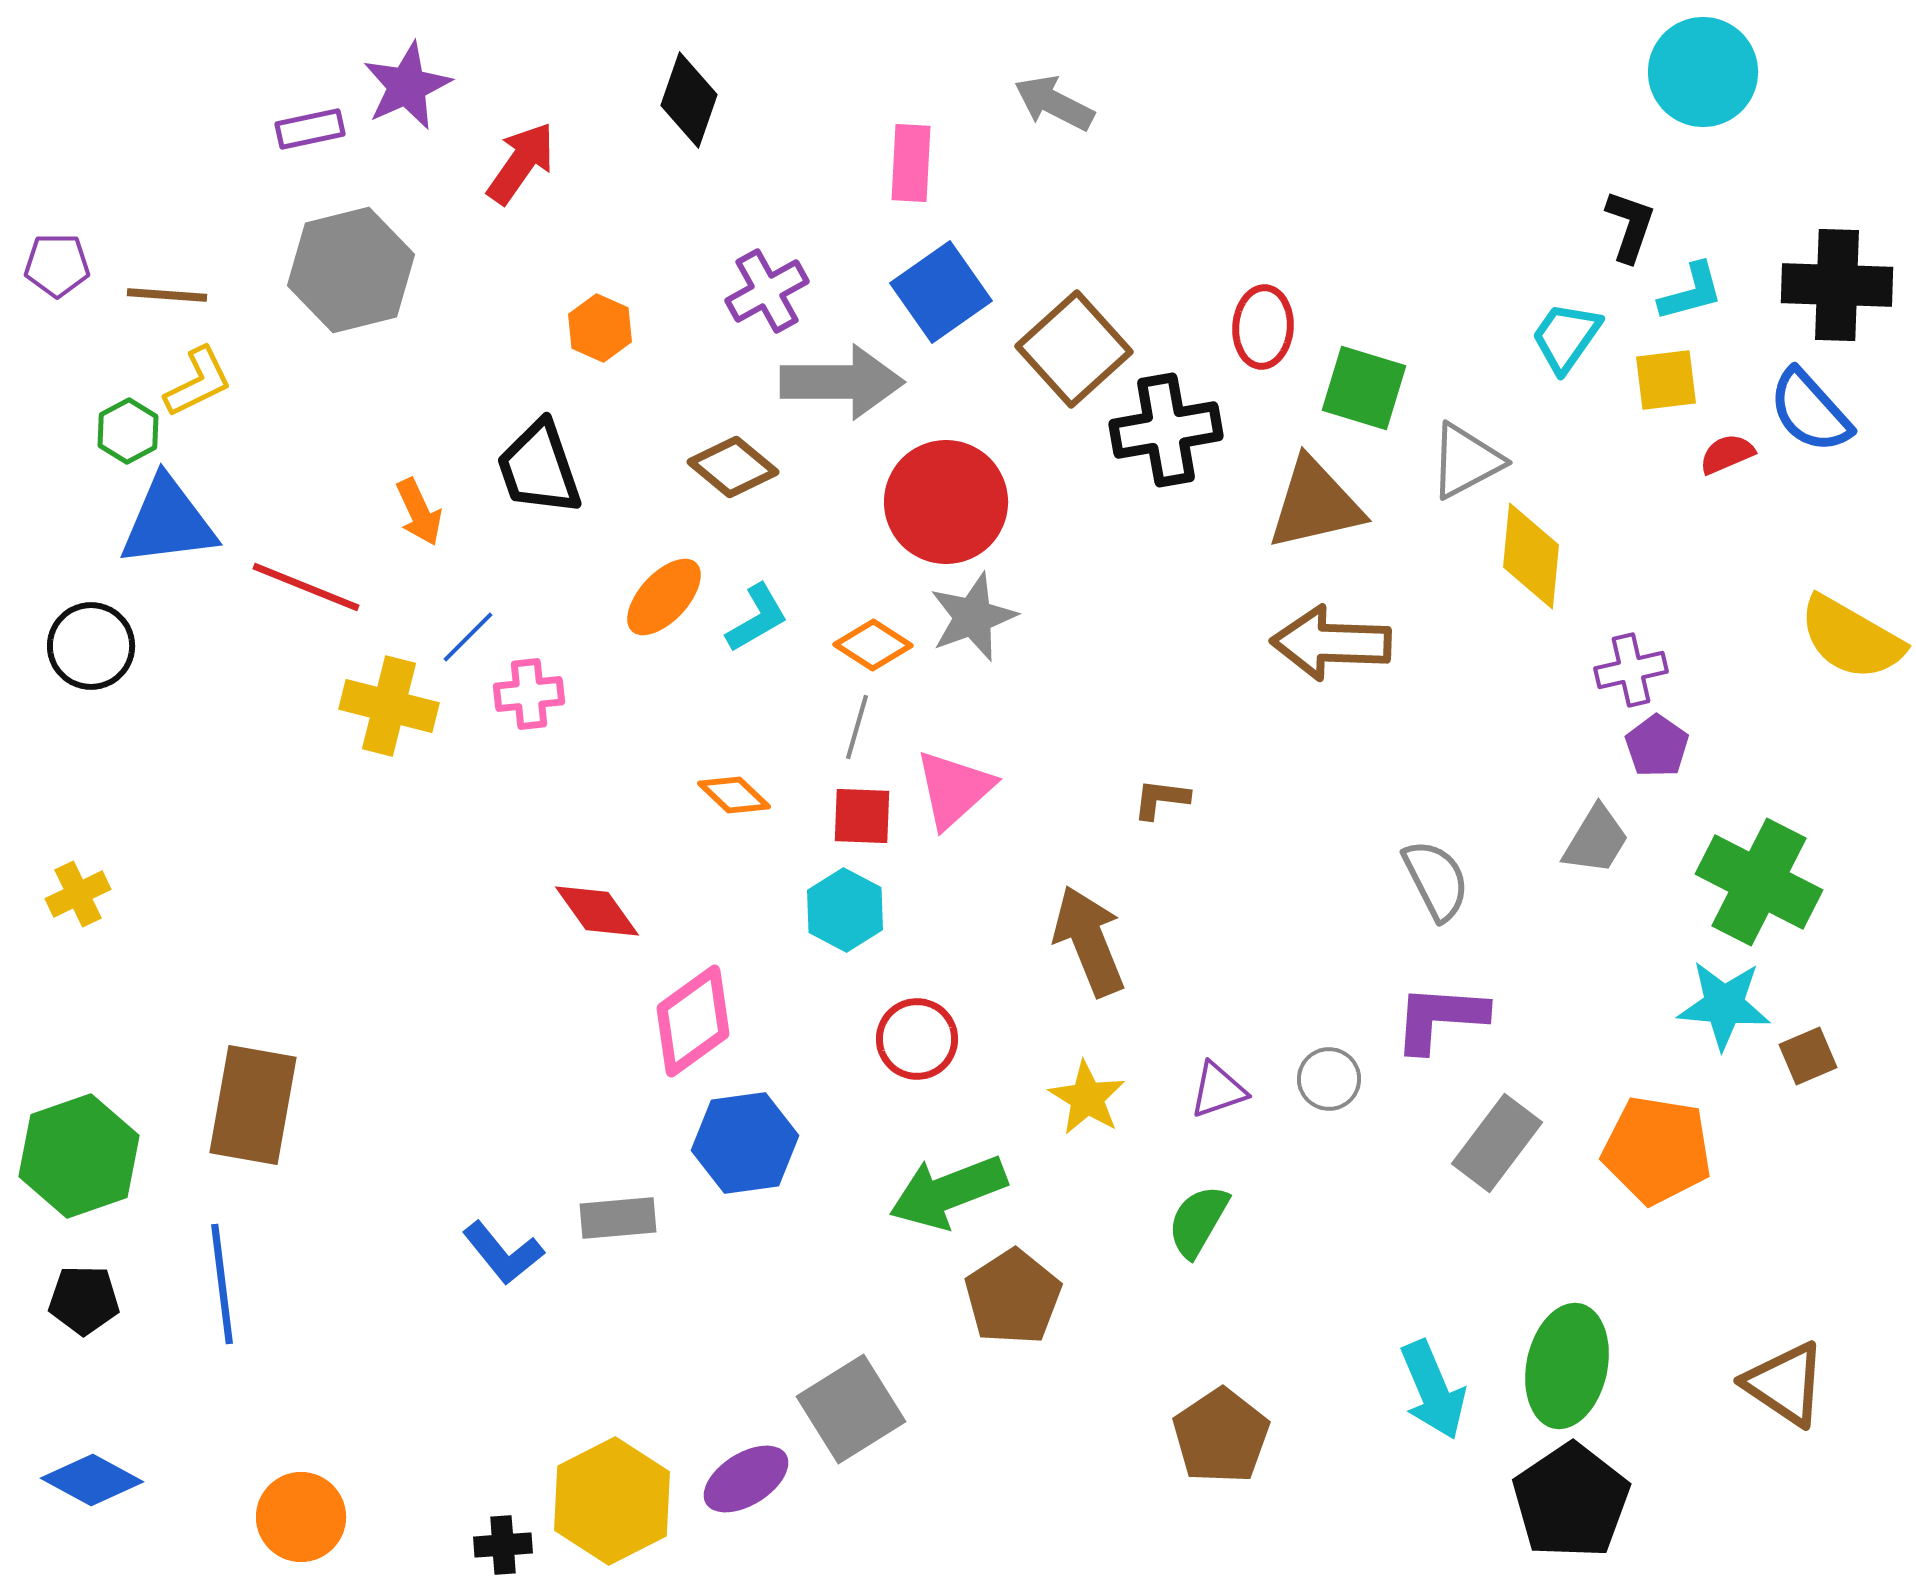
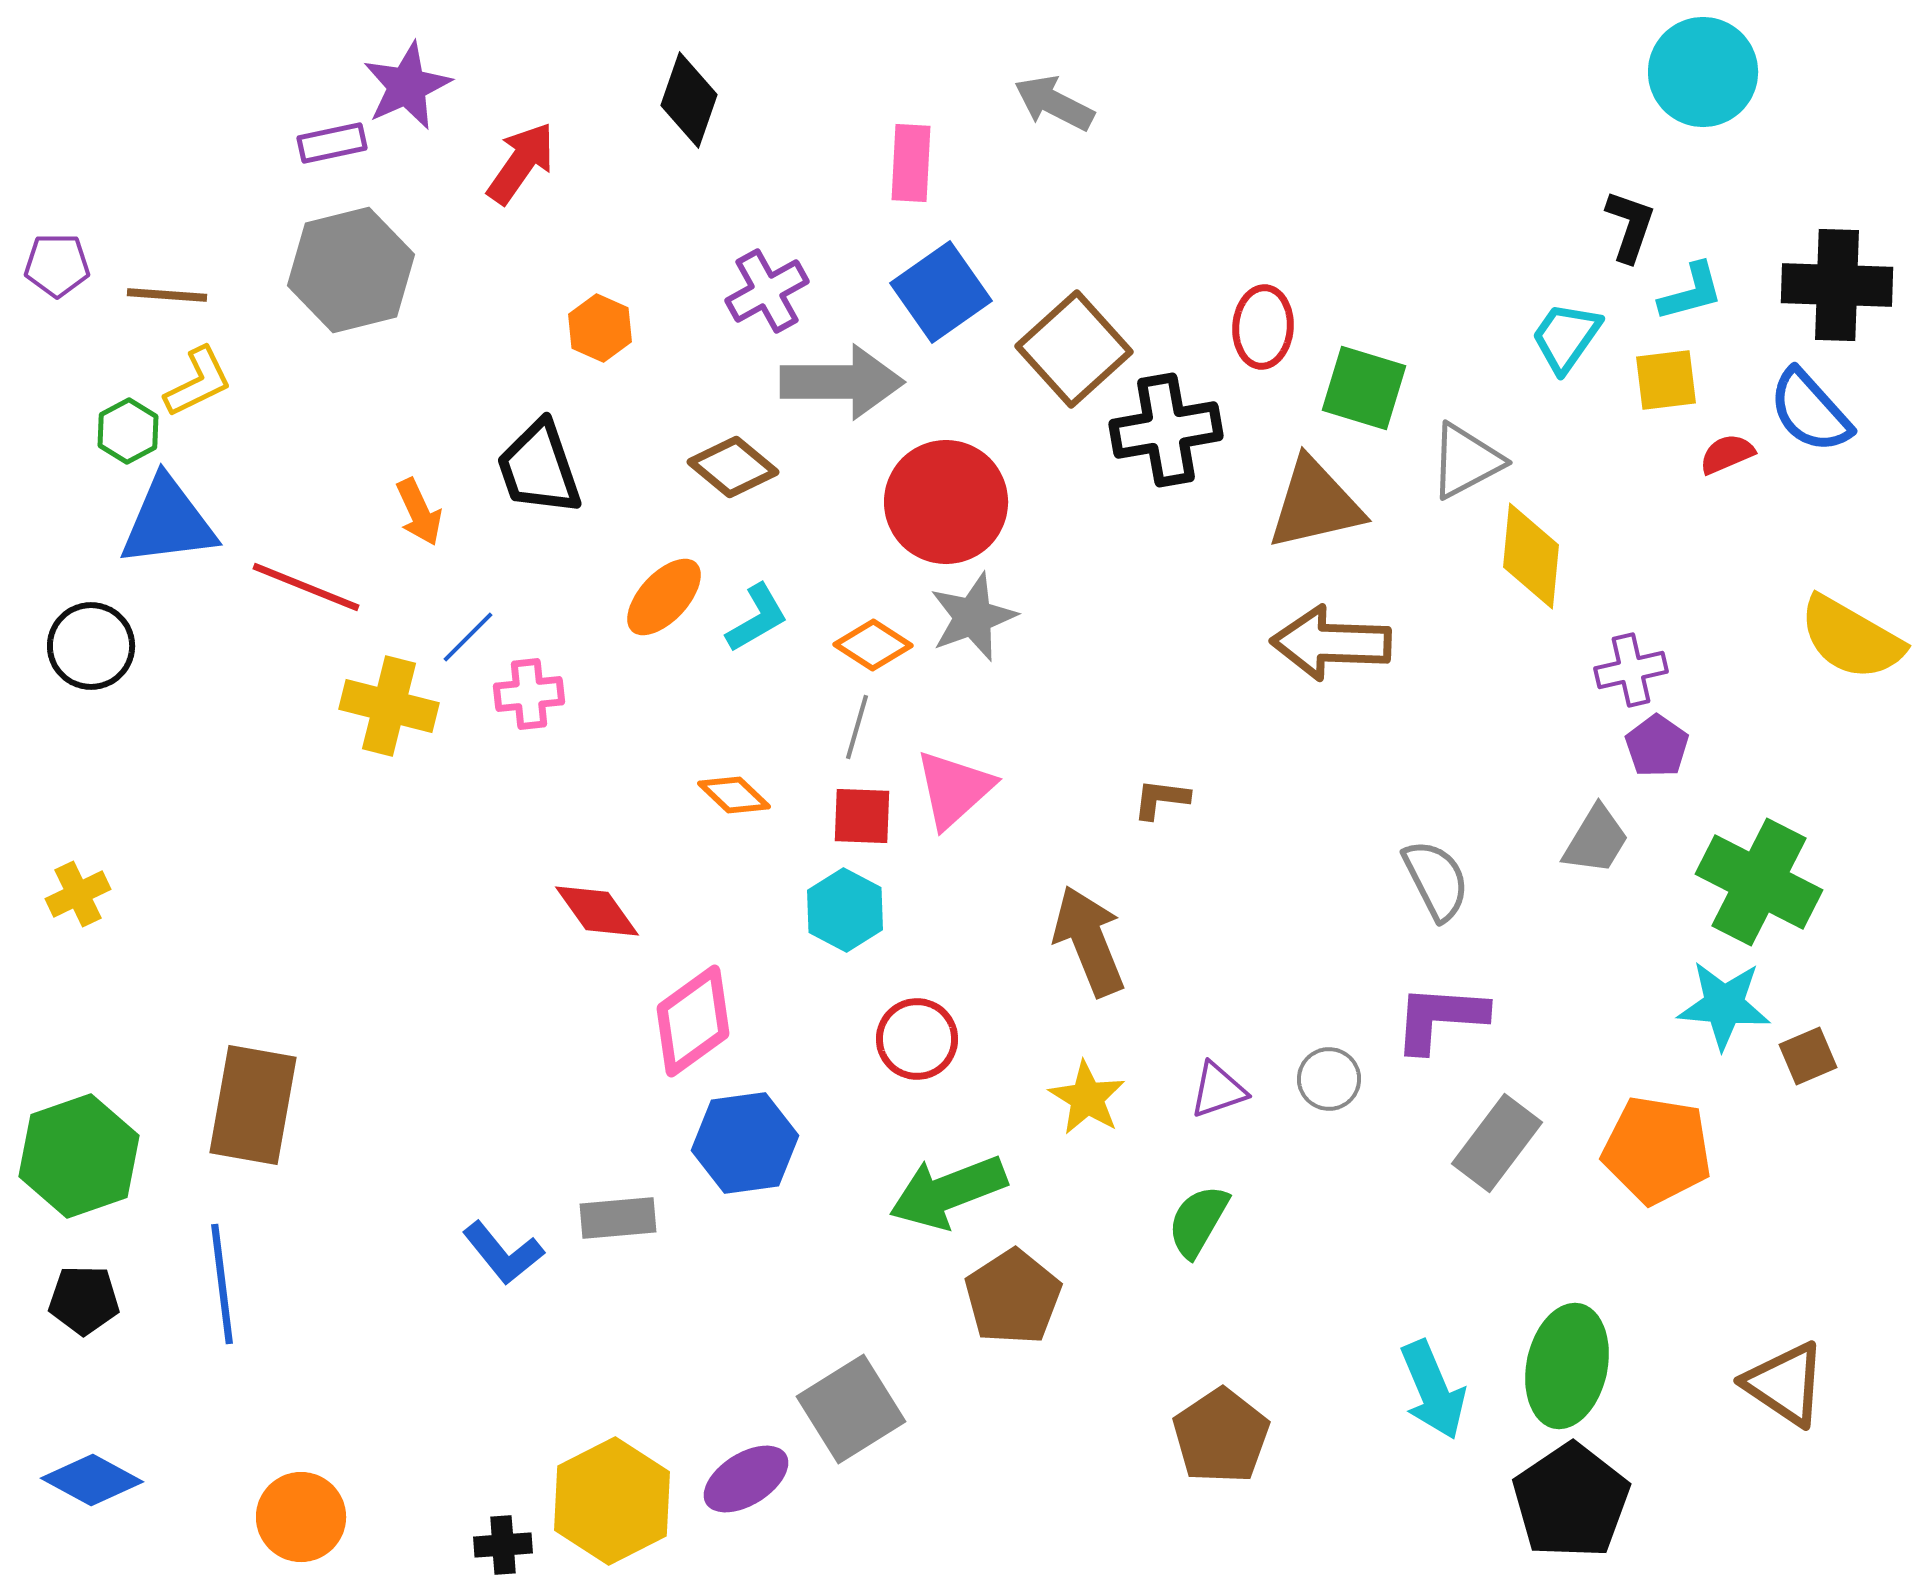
purple rectangle at (310, 129): moved 22 px right, 14 px down
